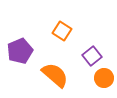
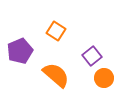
orange square: moved 6 px left
orange semicircle: moved 1 px right
